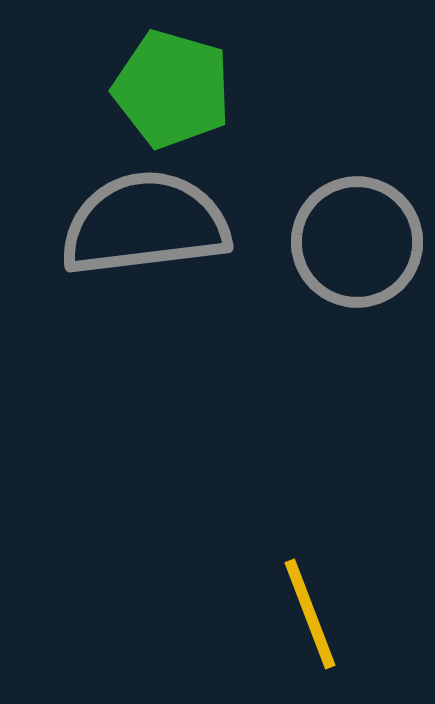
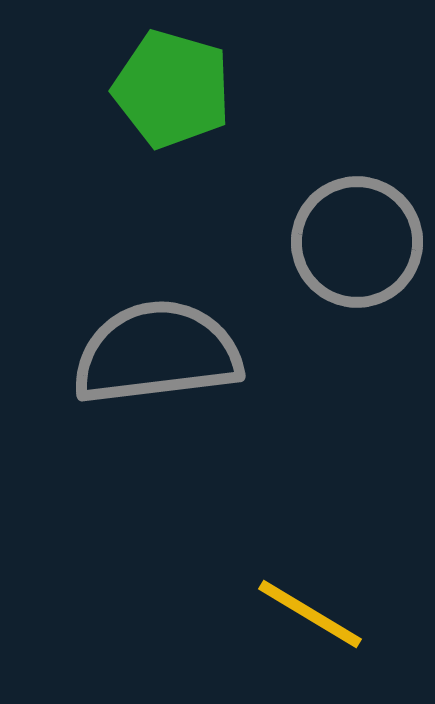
gray semicircle: moved 12 px right, 129 px down
yellow line: rotated 38 degrees counterclockwise
